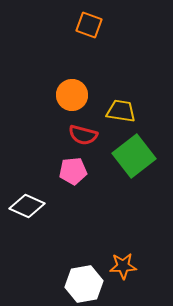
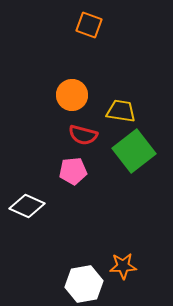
green square: moved 5 px up
